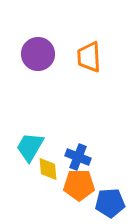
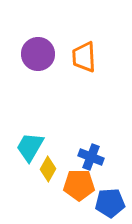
orange trapezoid: moved 5 px left
blue cross: moved 13 px right
yellow diamond: rotated 35 degrees clockwise
